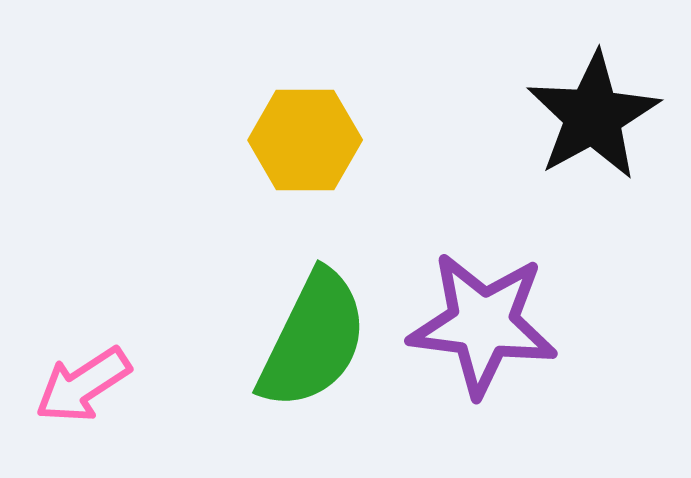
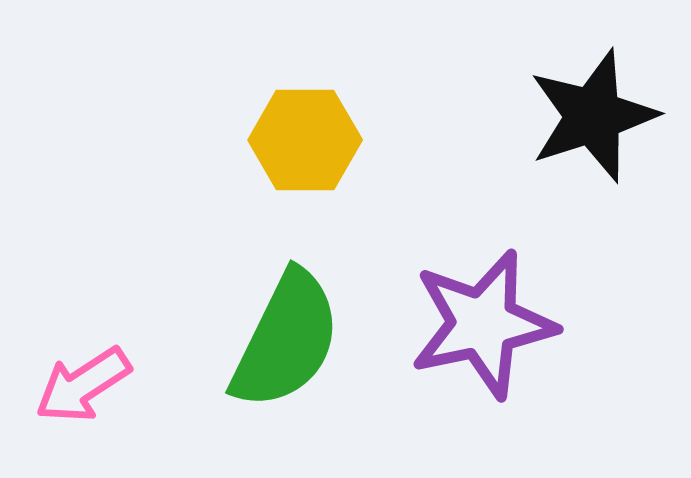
black star: rotated 11 degrees clockwise
purple star: rotated 19 degrees counterclockwise
green semicircle: moved 27 px left
